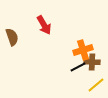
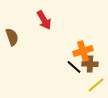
red arrow: moved 5 px up
orange cross: moved 1 px down
brown cross: moved 2 px left, 2 px down
black line: moved 4 px left; rotated 70 degrees clockwise
